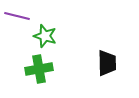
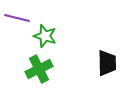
purple line: moved 2 px down
green cross: rotated 16 degrees counterclockwise
